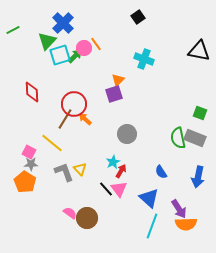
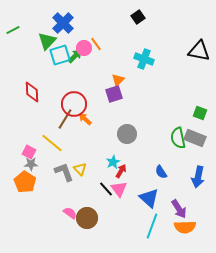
orange semicircle: moved 1 px left, 3 px down
